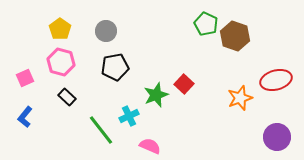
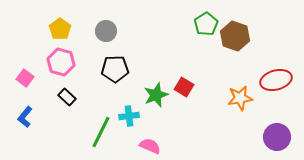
green pentagon: rotated 15 degrees clockwise
black pentagon: moved 2 px down; rotated 8 degrees clockwise
pink square: rotated 30 degrees counterclockwise
red square: moved 3 px down; rotated 12 degrees counterclockwise
orange star: rotated 10 degrees clockwise
cyan cross: rotated 18 degrees clockwise
green line: moved 2 px down; rotated 64 degrees clockwise
